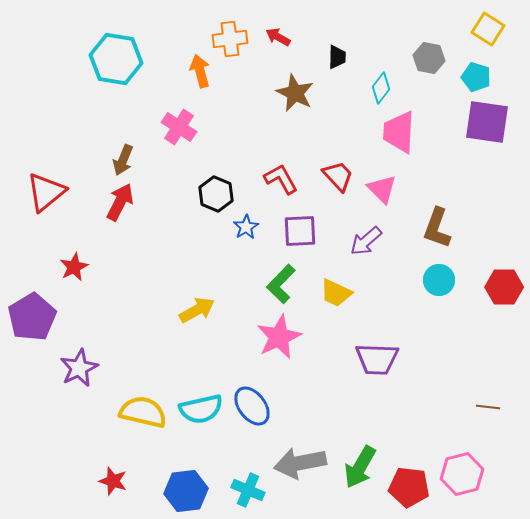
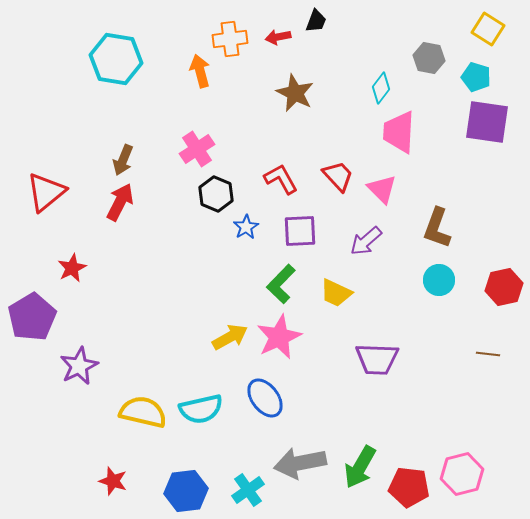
red arrow at (278, 37): rotated 40 degrees counterclockwise
black trapezoid at (337, 57): moved 21 px left, 36 px up; rotated 20 degrees clockwise
pink cross at (179, 127): moved 18 px right, 22 px down; rotated 24 degrees clockwise
red star at (74, 267): moved 2 px left, 1 px down
red hexagon at (504, 287): rotated 12 degrees counterclockwise
yellow arrow at (197, 310): moved 33 px right, 27 px down
purple star at (79, 368): moved 2 px up
blue ellipse at (252, 406): moved 13 px right, 8 px up
brown line at (488, 407): moved 53 px up
cyan cross at (248, 490): rotated 32 degrees clockwise
